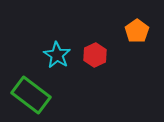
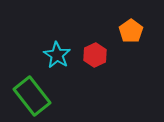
orange pentagon: moved 6 px left
green rectangle: moved 1 px right, 1 px down; rotated 15 degrees clockwise
